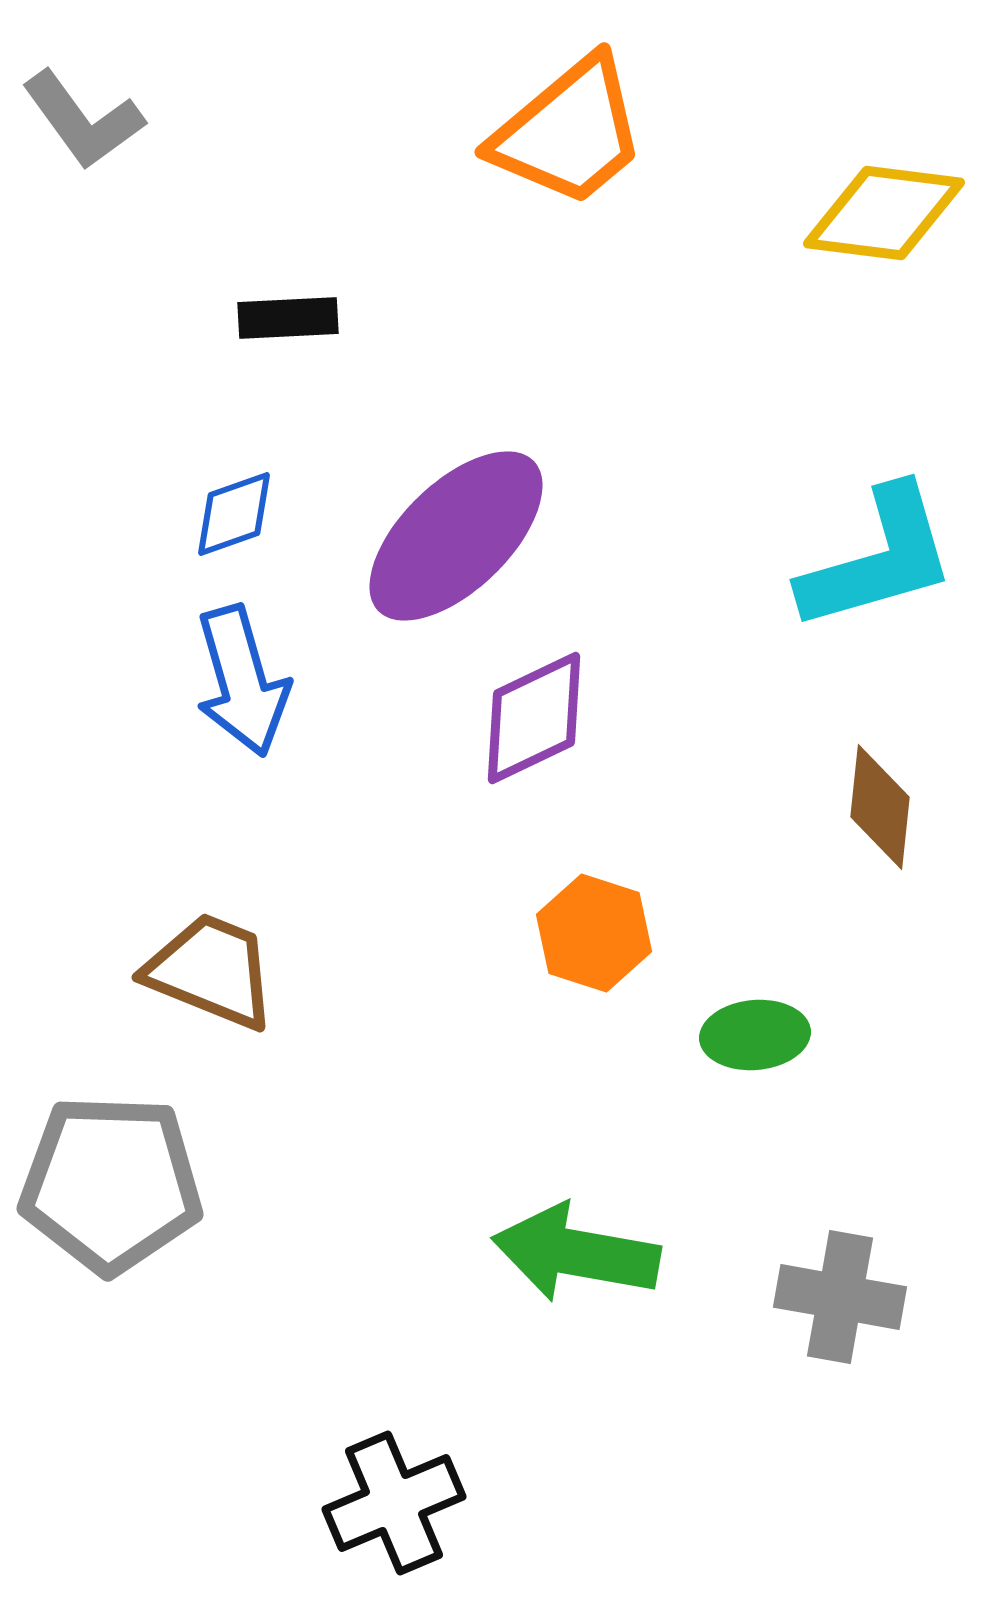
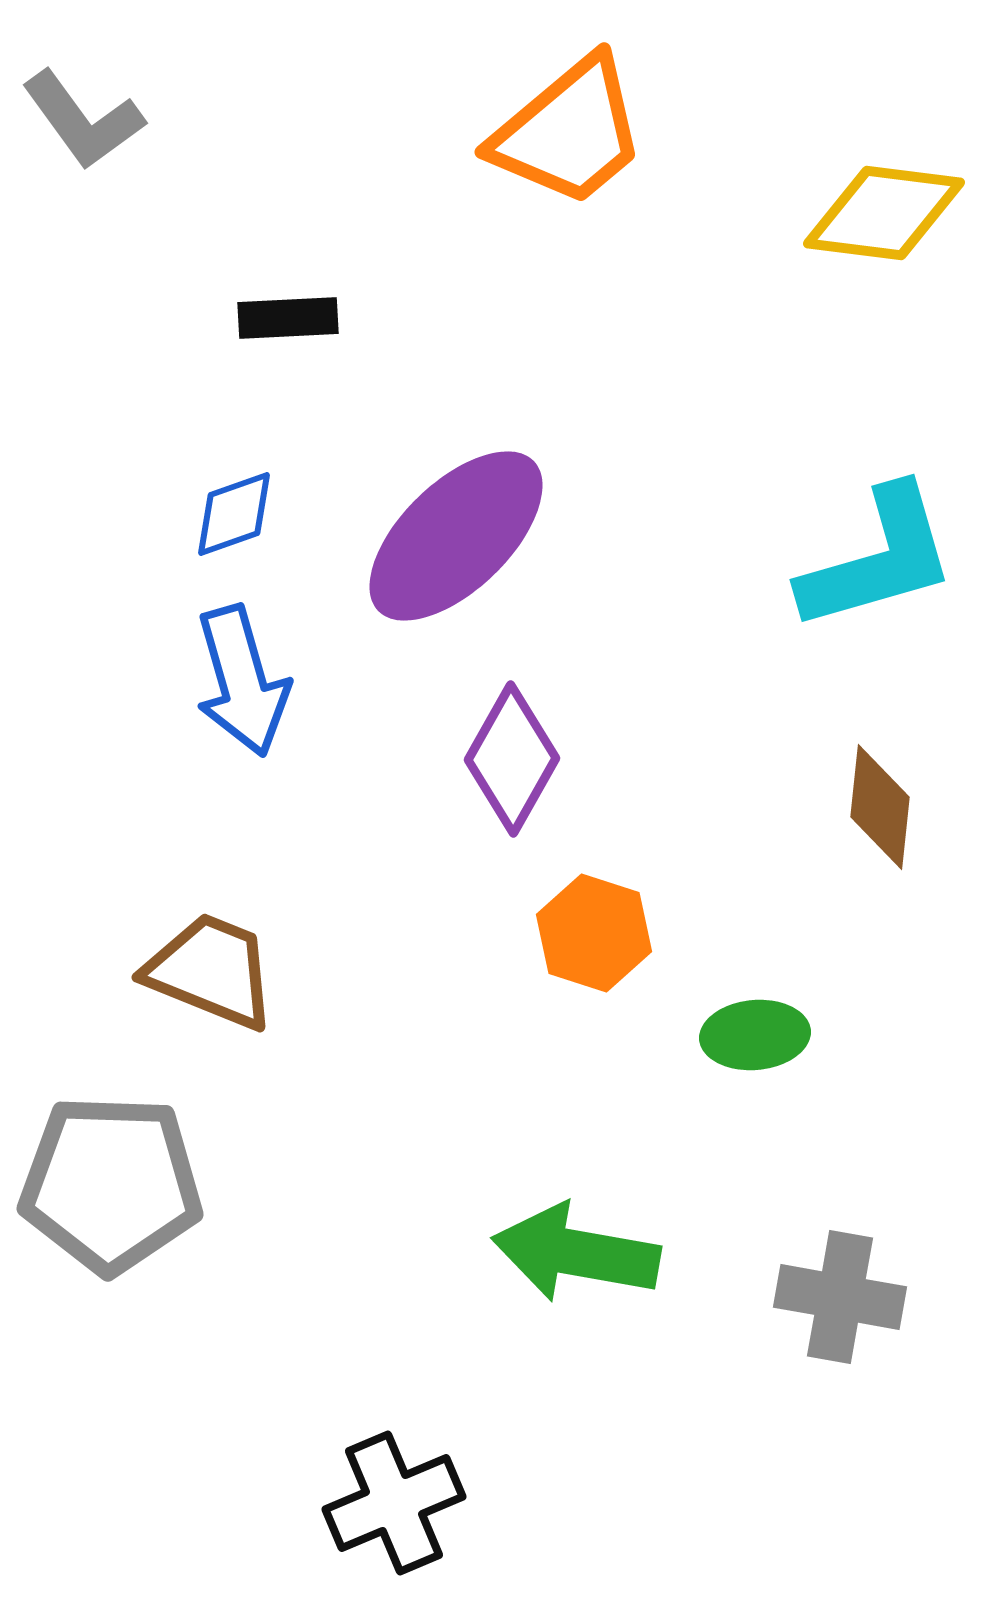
purple diamond: moved 22 px left, 41 px down; rotated 35 degrees counterclockwise
